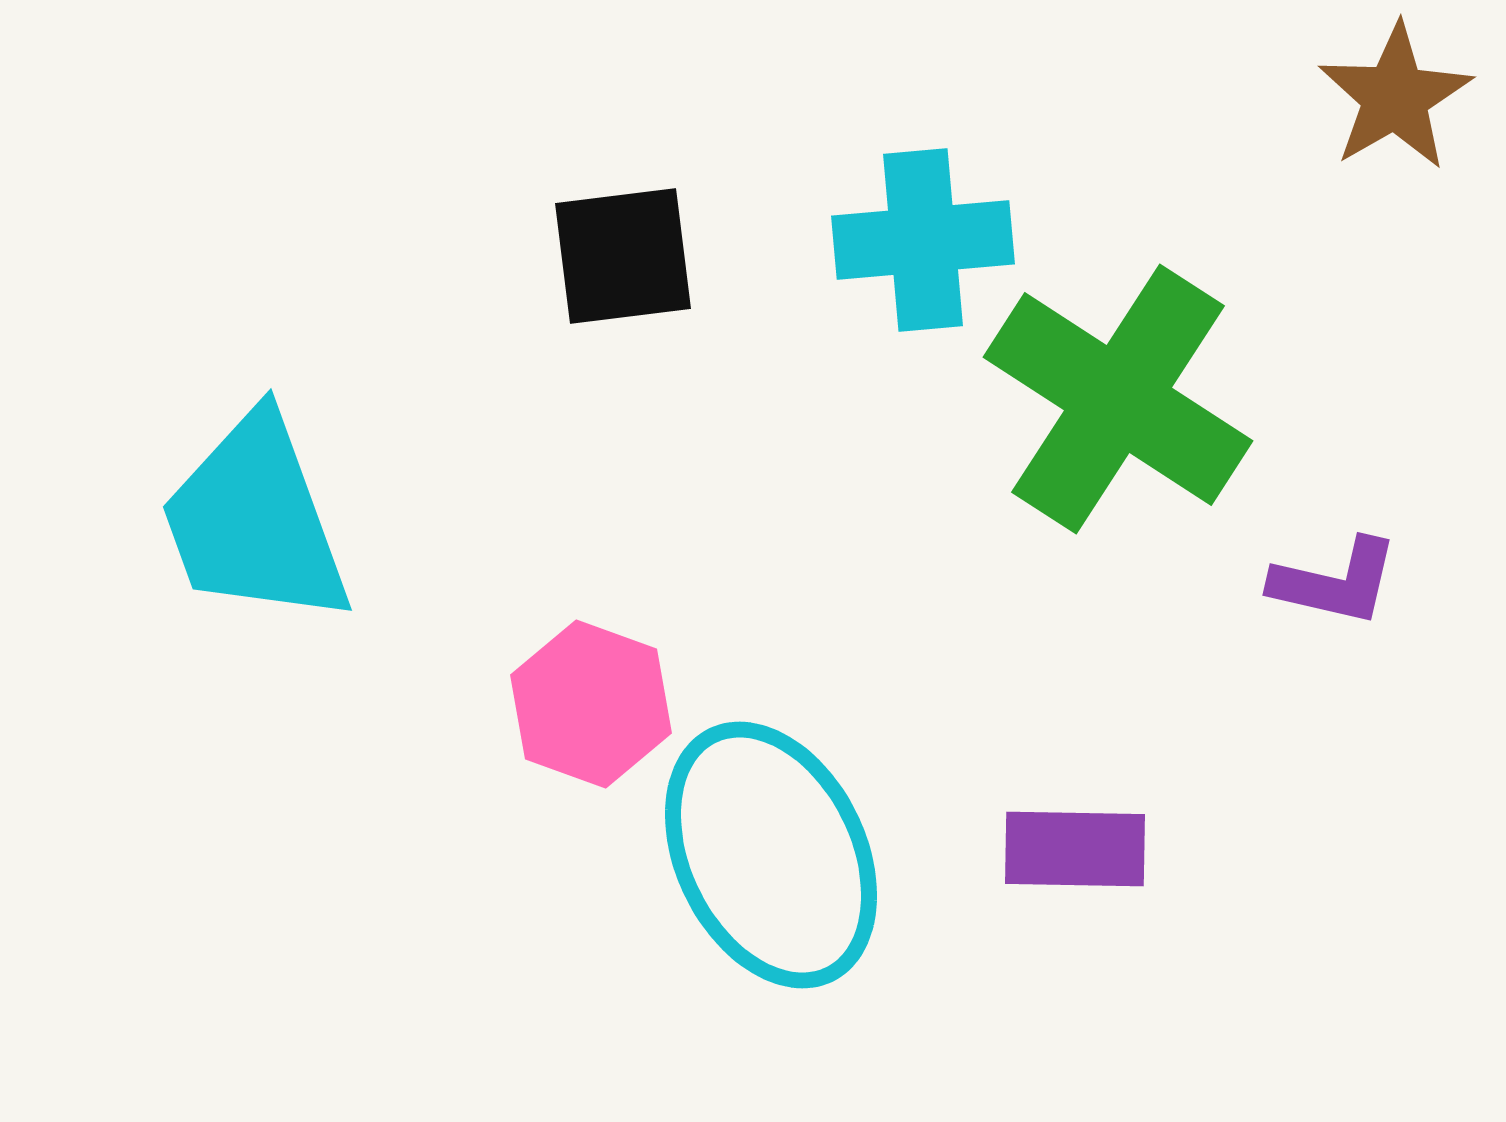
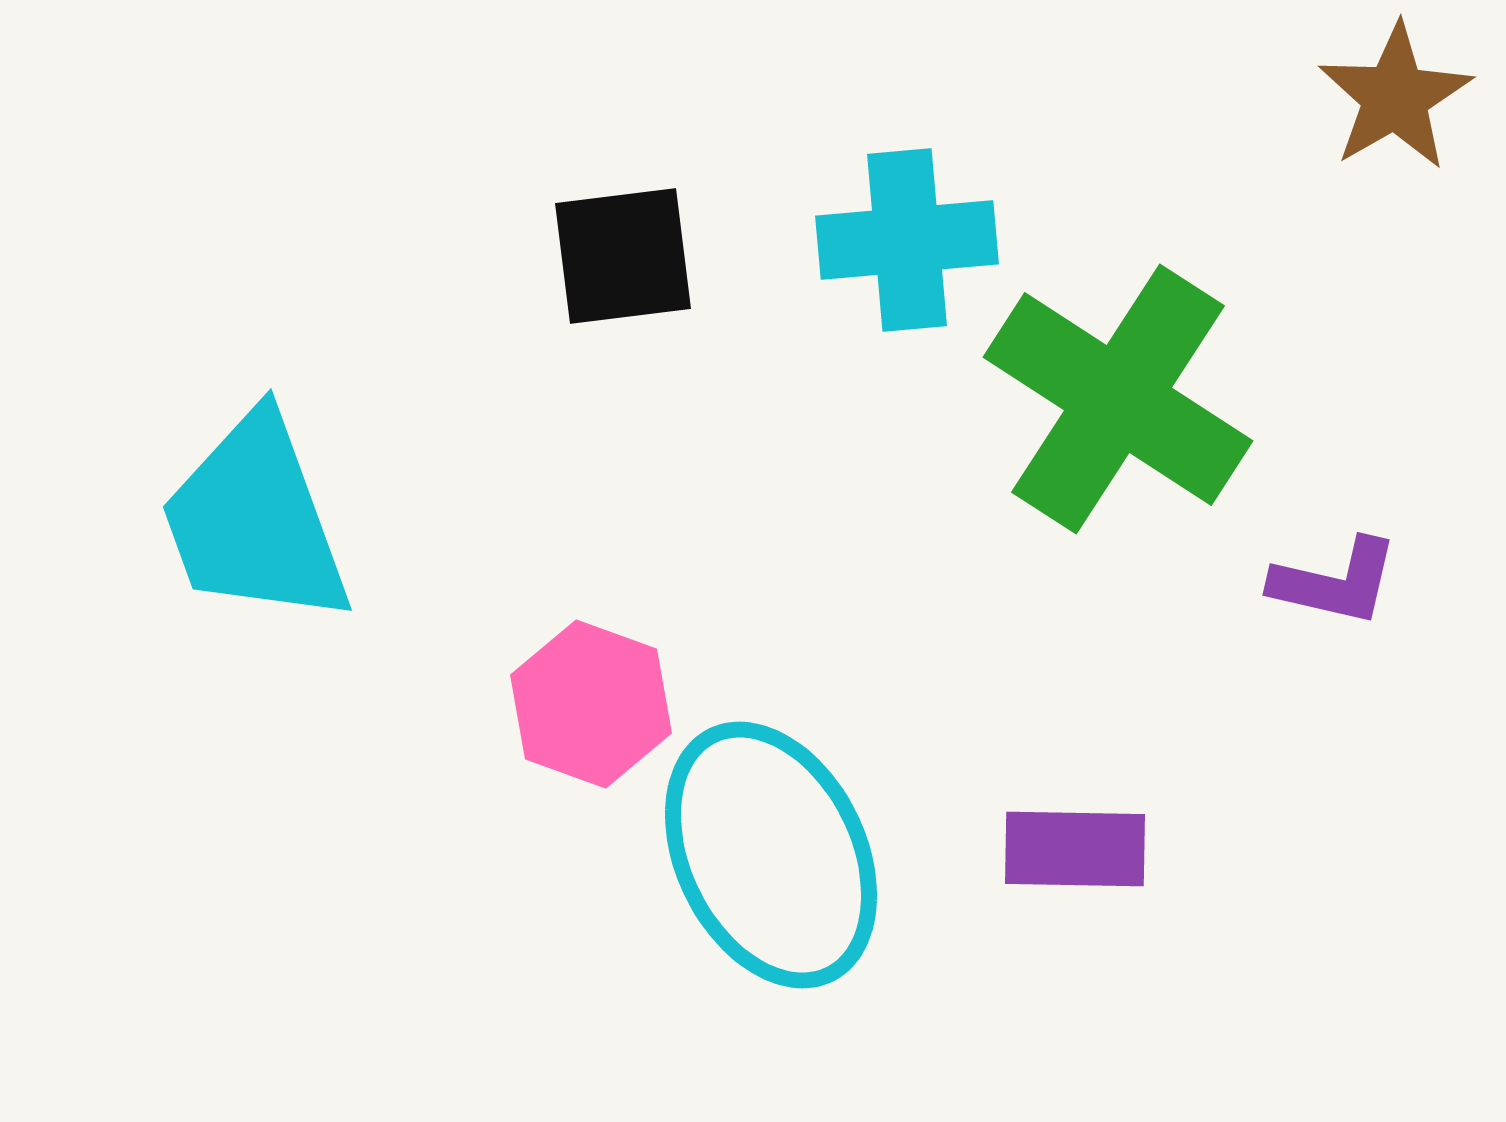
cyan cross: moved 16 px left
